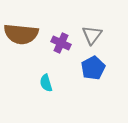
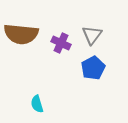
cyan semicircle: moved 9 px left, 21 px down
